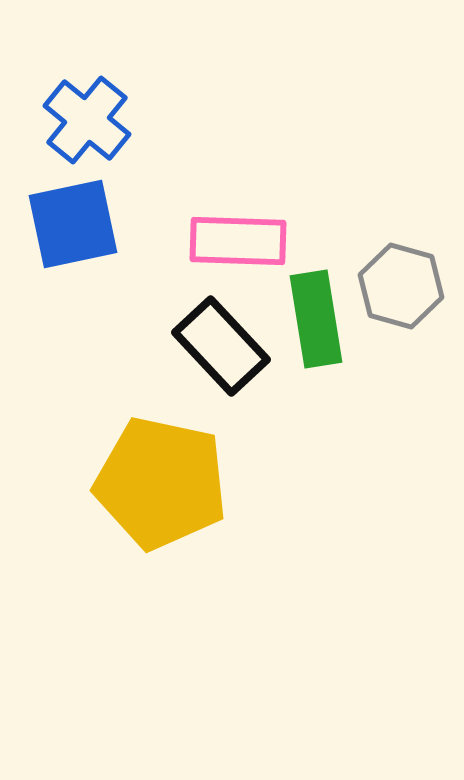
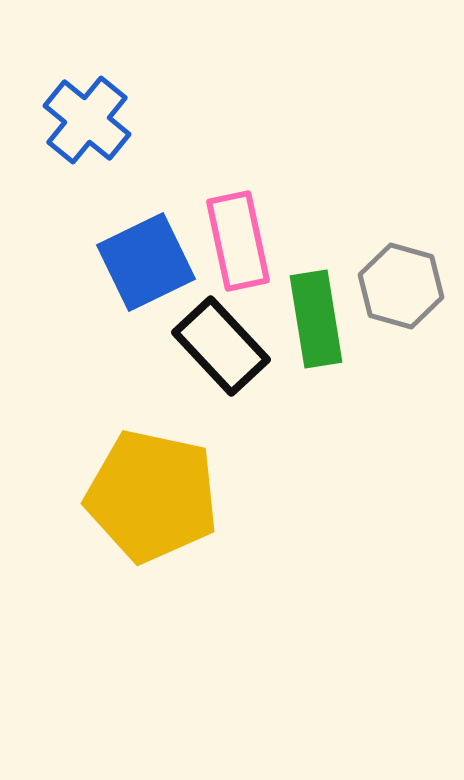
blue square: moved 73 px right, 38 px down; rotated 14 degrees counterclockwise
pink rectangle: rotated 76 degrees clockwise
yellow pentagon: moved 9 px left, 13 px down
